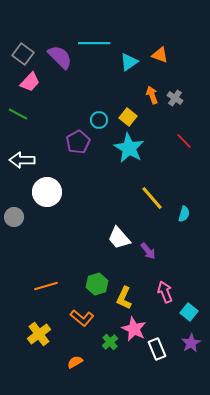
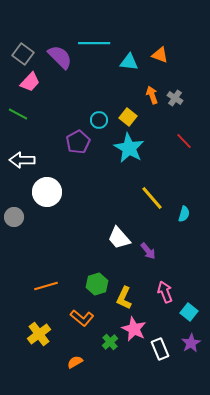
cyan triangle: rotated 42 degrees clockwise
white rectangle: moved 3 px right
